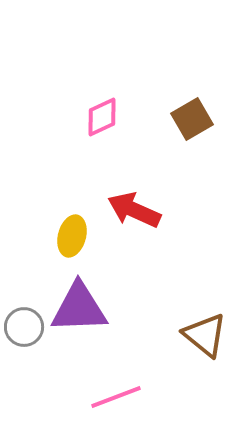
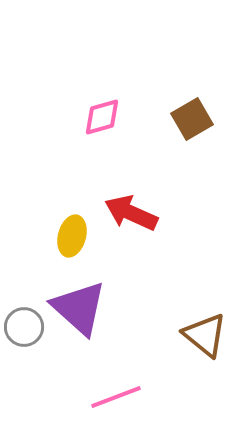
pink diamond: rotated 9 degrees clockwise
red arrow: moved 3 px left, 3 px down
purple triangle: rotated 44 degrees clockwise
